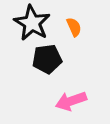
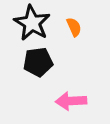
black pentagon: moved 9 px left, 3 px down
pink arrow: rotated 16 degrees clockwise
